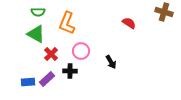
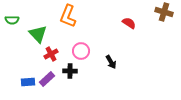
green semicircle: moved 26 px left, 8 px down
orange L-shape: moved 1 px right, 7 px up
green triangle: moved 2 px right; rotated 18 degrees clockwise
red cross: rotated 16 degrees clockwise
